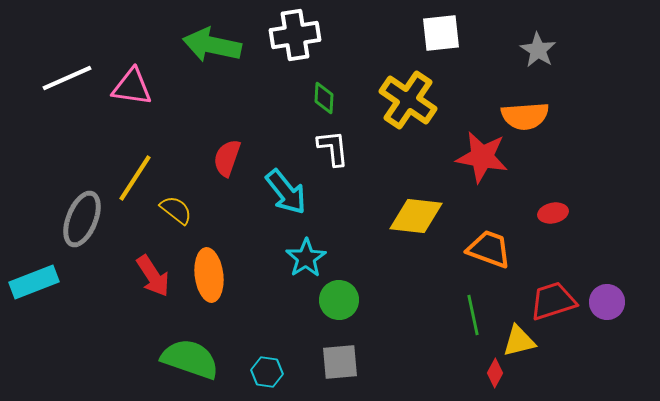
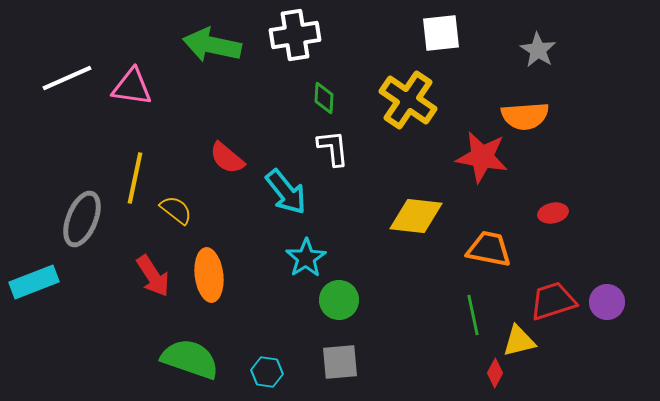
red semicircle: rotated 69 degrees counterclockwise
yellow line: rotated 21 degrees counterclockwise
orange trapezoid: rotated 9 degrees counterclockwise
